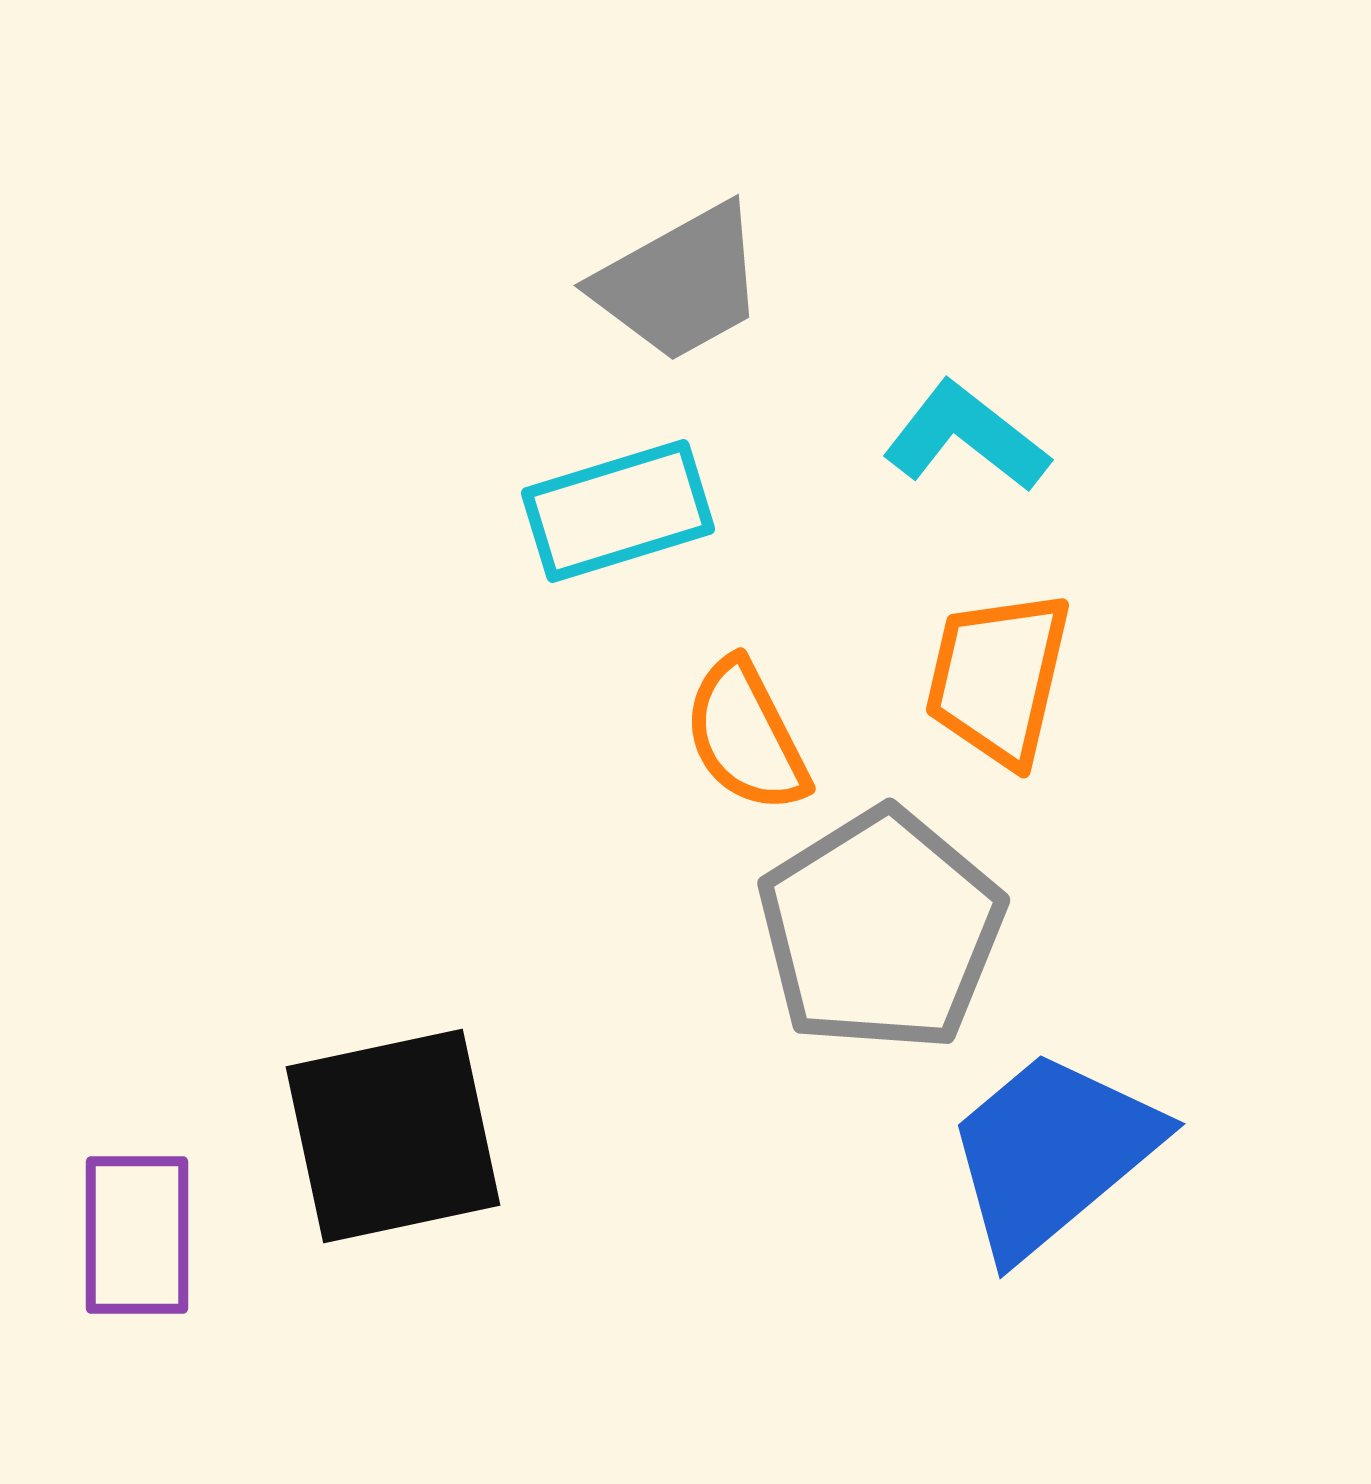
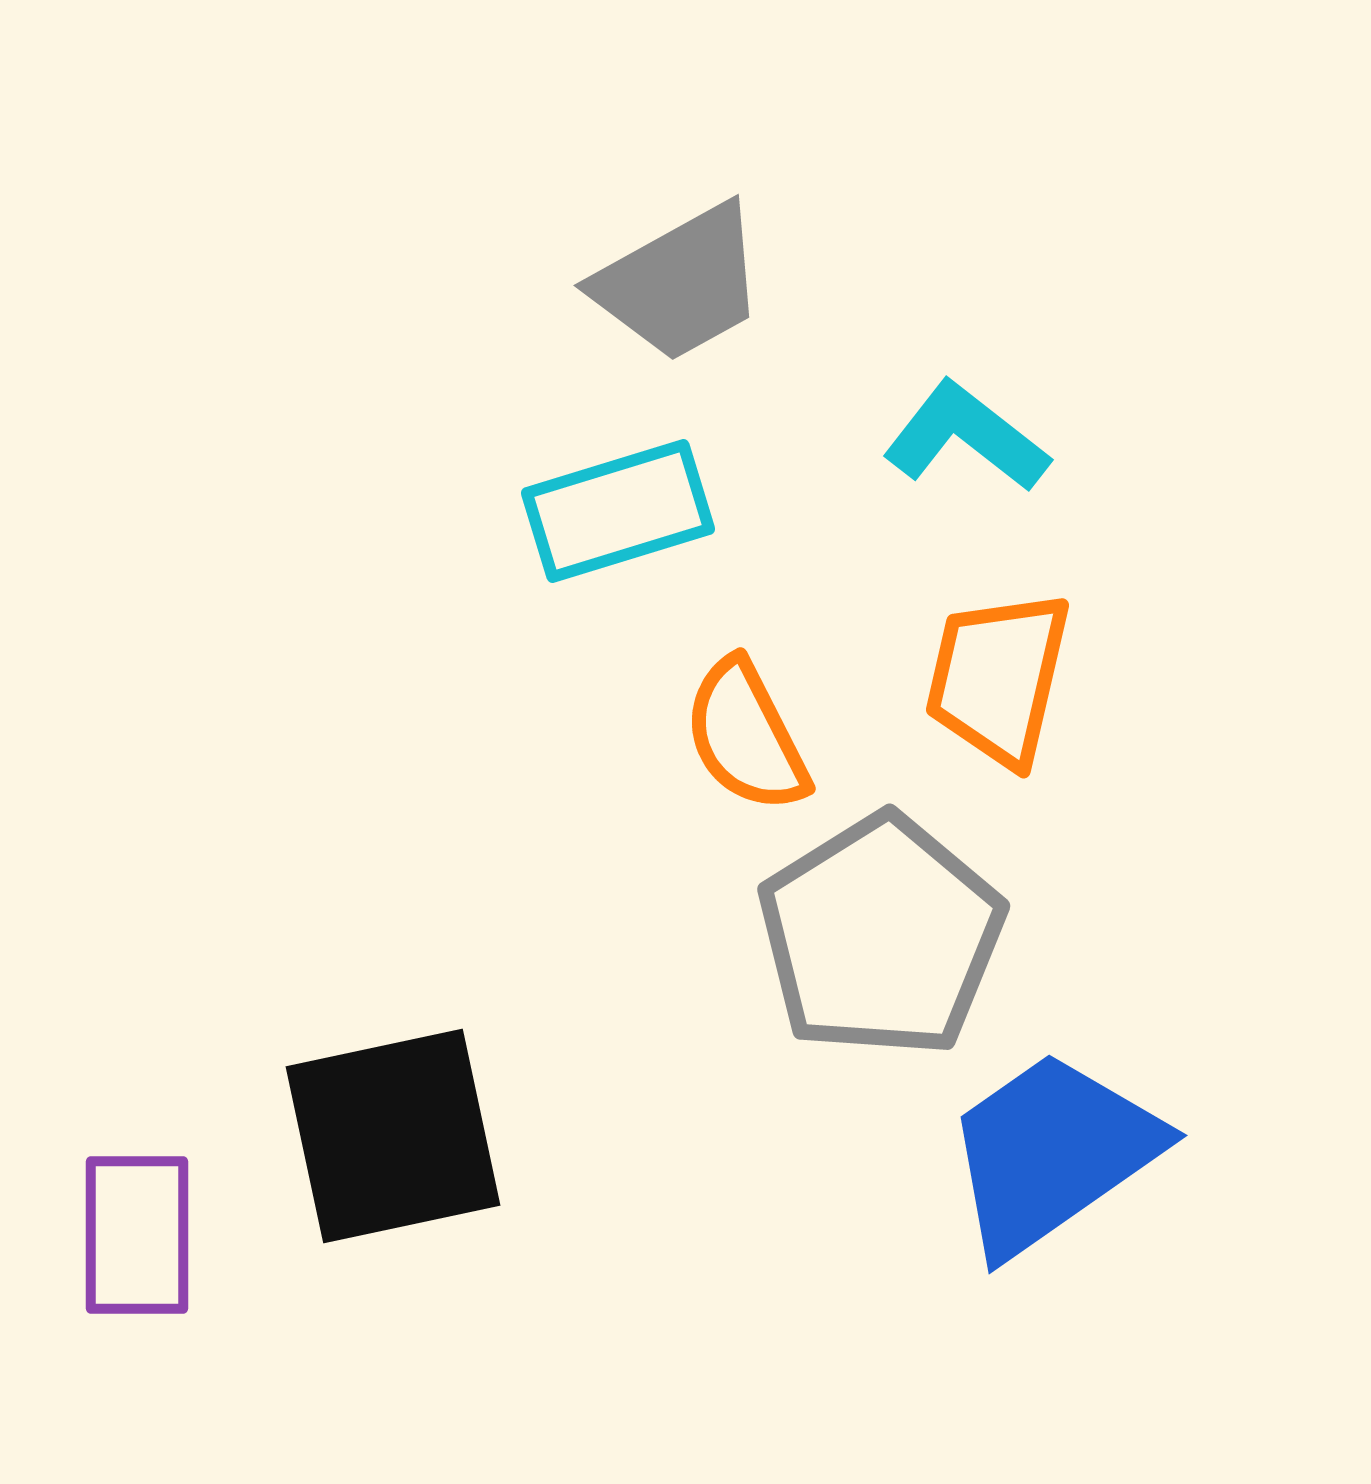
gray pentagon: moved 6 px down
blue trapezoid: rotated 5 degrees clockwise
